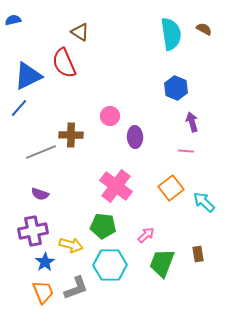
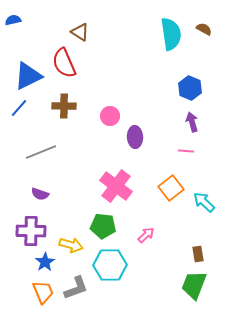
blue hexagon: moved 14 px right
brown cross: moved 7 px left, 29 px up
purple cross: moved 2 px left; rotated 12 degrees clockwise
green trapezoid: moved 32 px right, 22 px down
